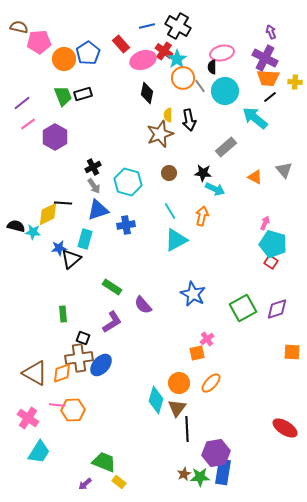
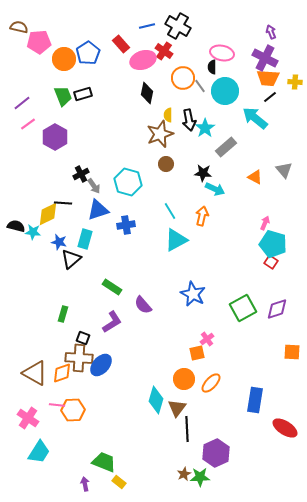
pink ellipse at (222, 53): rotated 25 degrees clockwise
cyan star at (177, 59): moved 28 px right, 69 px down
black cross at (93, 167): moved 12 px left, 7 px down
brown circle at (169, 173): moved 3 px left, 9 px up
blue star at (59, 248): moved 6 px up; rotated 21 degrees clockwise
green rectangle at (63, 314): rotated 21 degrees clockwise
brown cross at (79, 358): rotated 12 degrees clockwise
orange circle at (179, 383): moved 5 px right, 4 px up
purple hexagon at (216, 453): rotated 16 degrees counterclockwise
blue rectangle at (223, 472): moved 32 px right, 72 px up
purple arrow at (85, 484): rotated 120 degrees clockwise
